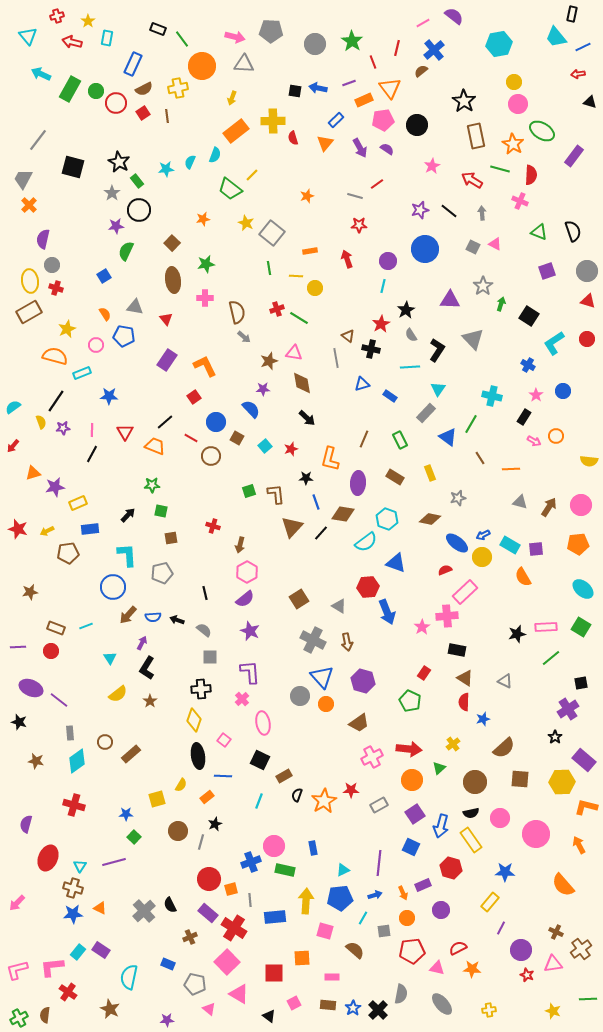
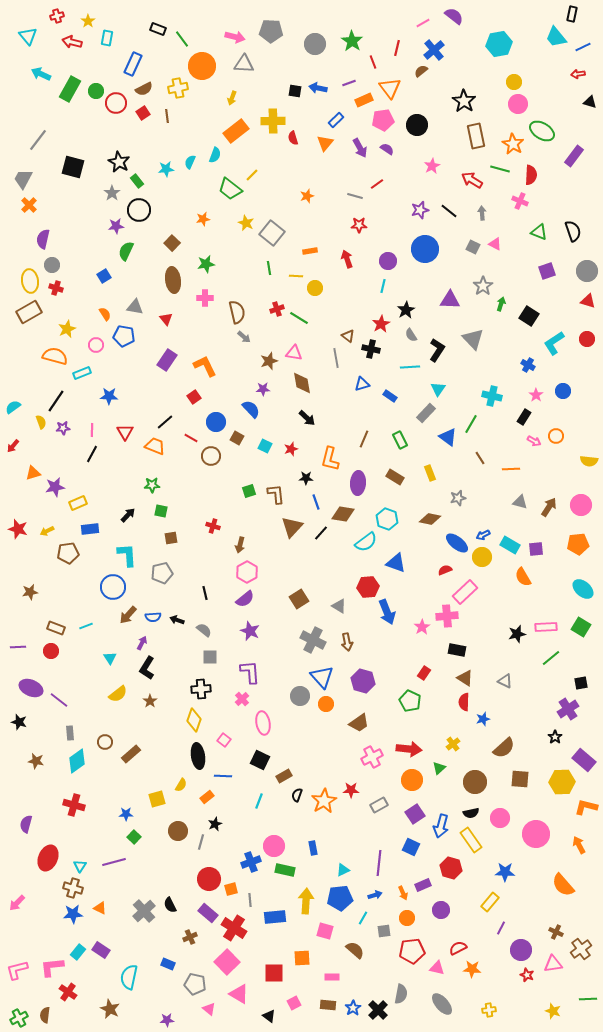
cyan square at (265, 446): rotated 24 degrees counterclockwise
